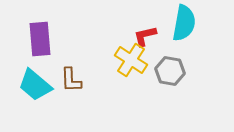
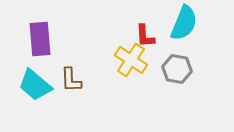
cyan semicircle: rotated 12 degrees clockwise
red L-shape: rotated 80 degrees counterclockwise
gray hexagon: moved 7 px right, 2 px up
